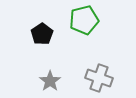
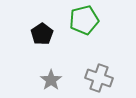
gray star: moved 1 px right, 1 px up
